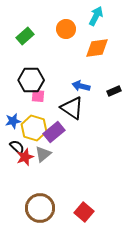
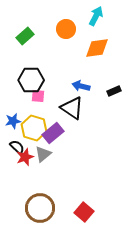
purple rectangle: moved 1 px left, 1 px down
